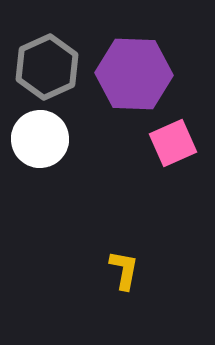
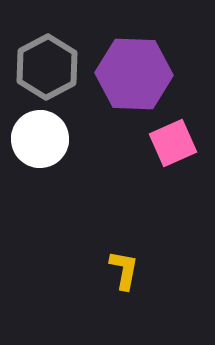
gray hexagon: rotated 4 degrees counterclockwise
